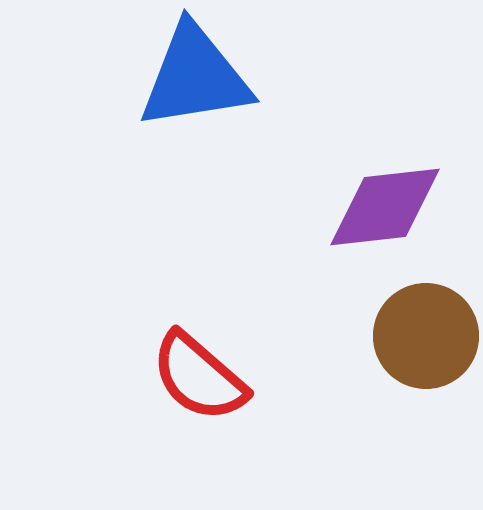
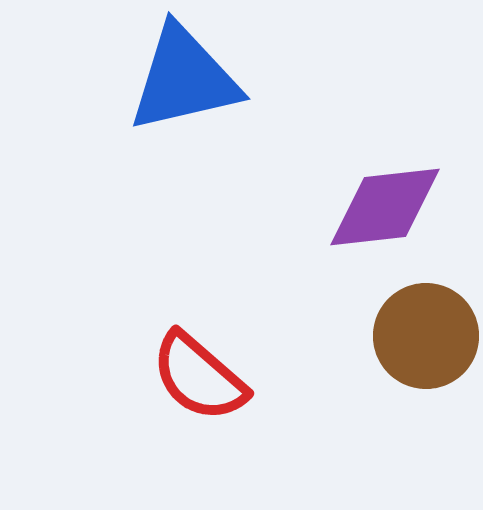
blue triangle: moved 11 px left, 2 px down; rotated 4 degrees counterclockwise
